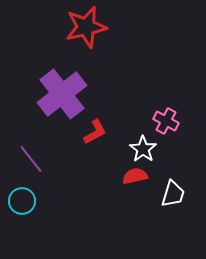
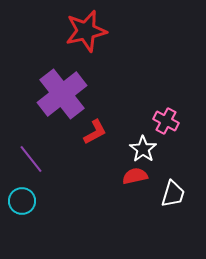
red star: moved 4 px down
